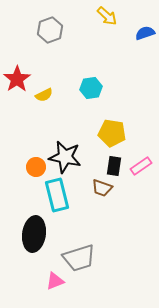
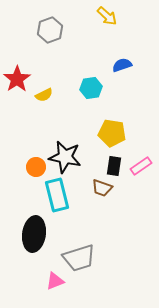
blue semicircle: moved 23 px left, 32 px down
